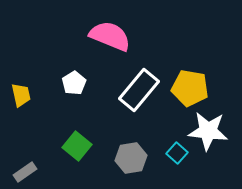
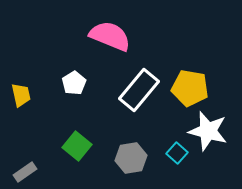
white star: rotated 9 degrees clockwise
